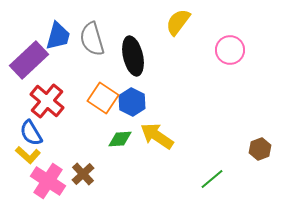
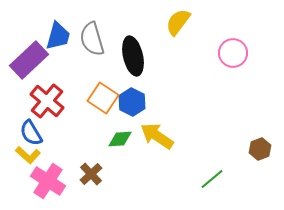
pink circle: moved 3 px right, 3 px down
brown cross: moved 8 px right
